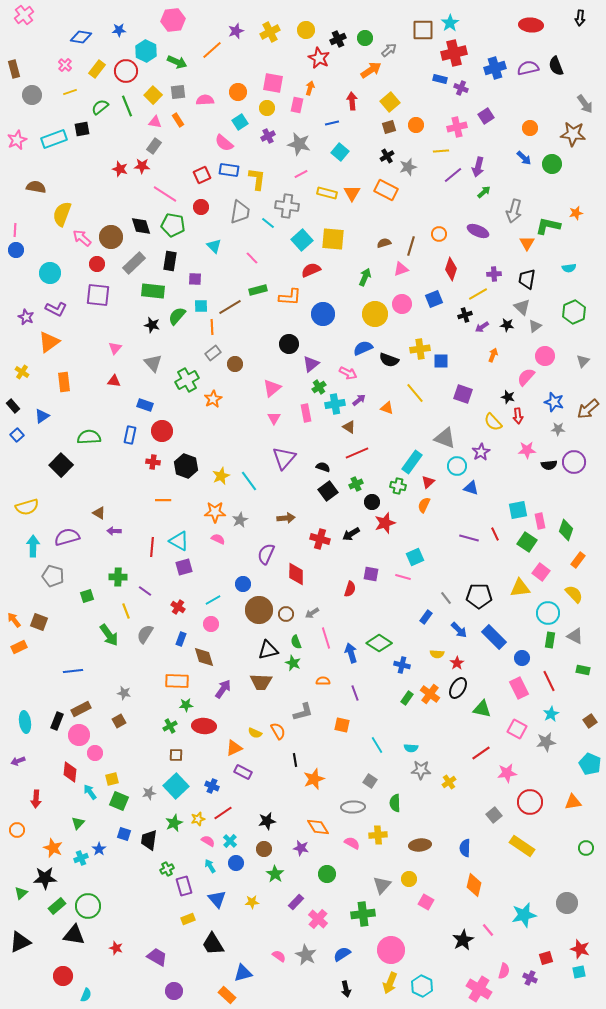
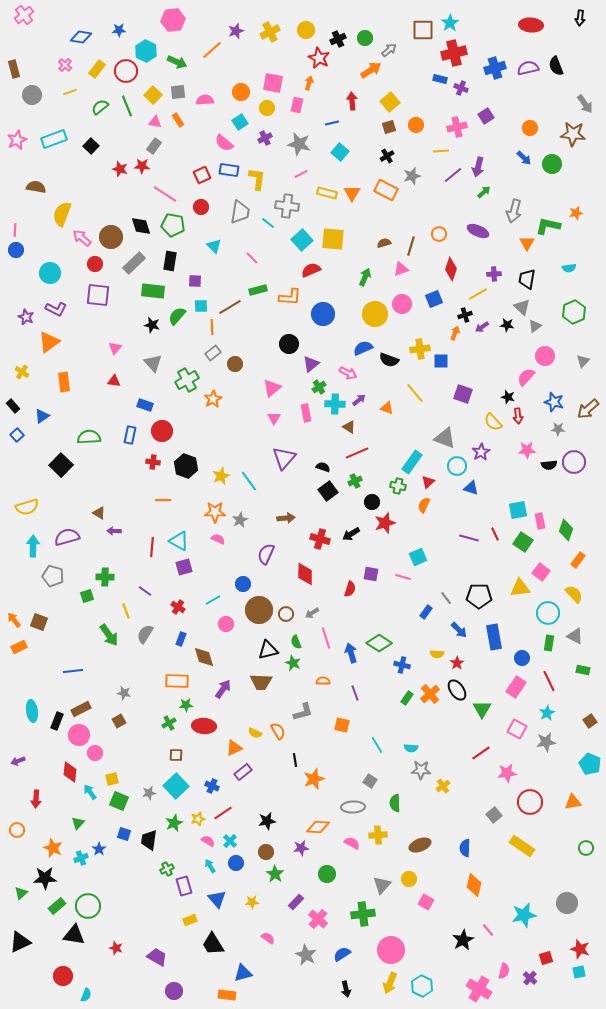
orange arrow at (310, 88): moved 1 px left, 5 px up
orange circle at (238, 92): moved 3 px right
black square at (82, 129): moved 9 px right, 17 px down; rotated 35 degrees counterclockwise
purple cross at (268, 136): moved 3 px left, 2 px down
gray star at (408, 167): moved 4 px right, 9 px down
red circle at (97, 264): moved 2 px left
purple square at (195, 279): moved 2 px down
orange arrow at (493, 355): moved 38 px left, 22 px up
cyan cross at (335, 404): rotated 12 degrees clockwise
green cross at (356, 484): moved 1 px left, 3 px up
green square at (527, 542): moved 4 px left
cyan square at (415, 557): moved 3 px right
red diamond at (296, 574): moved 9 px right
green cross at (118, 577): moved 13 px left
blue rectangle at (426, 617): moved 5 px up
pink circle at (211, 624): moved 15 px right
blue rectangle at (494, 637): rotated 35 degrees clockwise
green rectangle at (550, 640): moved 1 px left, 3 px down
black ellipse at (458, 688): moved 1 px left, 2 px down; rotated 65 degrees counterclockwise
pink rectangle at (519, 688): moved 3 px left, 1 px up; rotated 60 degrees clockwise
orange cross at (430, 694): rotated 12 degrees clockwise
green triangle at (482, 709): rotated 48 degrees clockwise
cyan star at (551, 714): moved 4 px left, 1 px up
cyan ellipse at (25, 722): moved 7 px right, 11 px up
green cross at (170, 726): moved 1 px left, 3 px up
purple rectangle at (243, 772): rotated 66 degrees counterclockwise
yellow cross at (449, 782): moved 6 px left, 4 px down
orange diamond at (318, 827): rotated 55 degrees counterclockwise
brown ellipse at (420, 845): rotated 15 degrees counterclockwise
purple star at (301, 848): rotated 21 degrees counterclockwise
brown circle at (264, 849): moved 2 px right, 3 px down
yellow rectangle at (188, 919): moved 2 px right, 1 px down
pink semicircle at (279, 956): moved 11 px left, 18 px up
purple cross at (530, 978): rotated 16 degrees clockwise
orange rectangle at (227, 995): rotated 36 degrees counterclockwise
